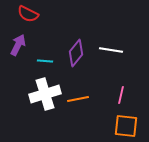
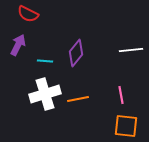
white line: moved 20 px right; rotated 15 degrees counterclockwise
pink line: rotated 24 degrees counterclockwise
